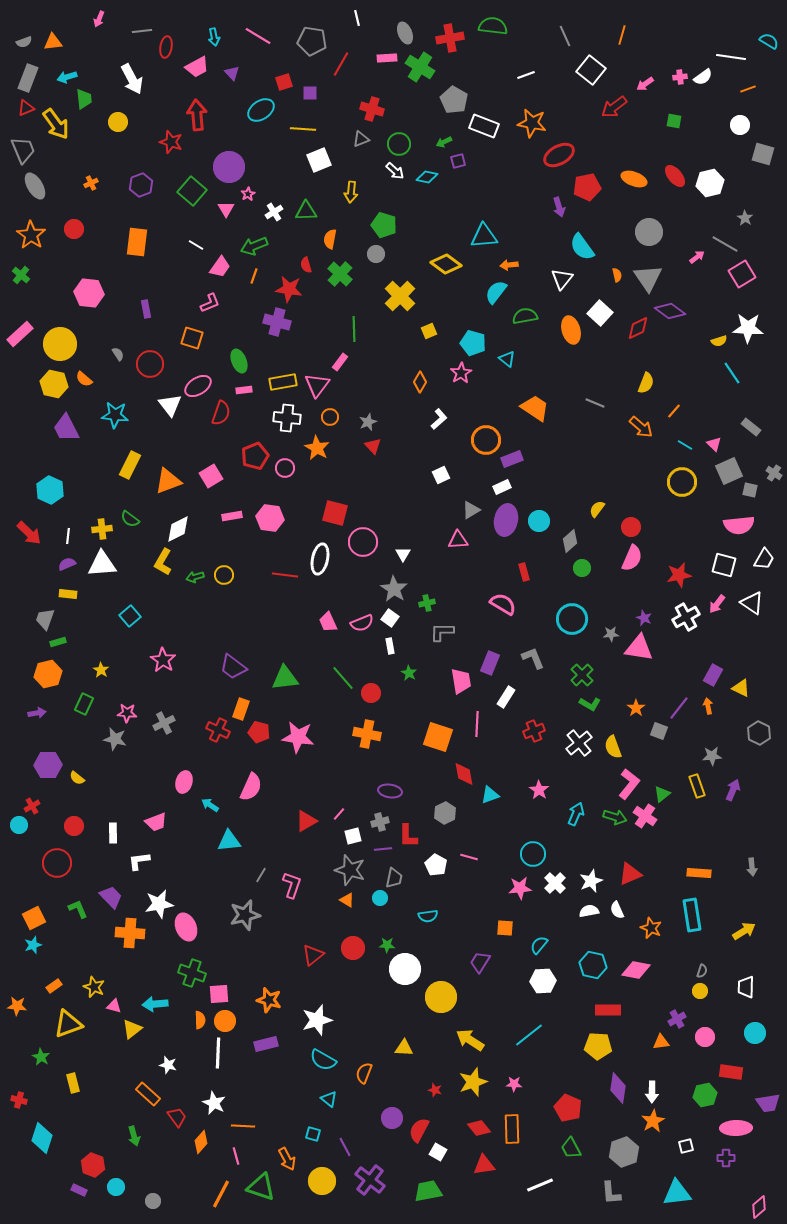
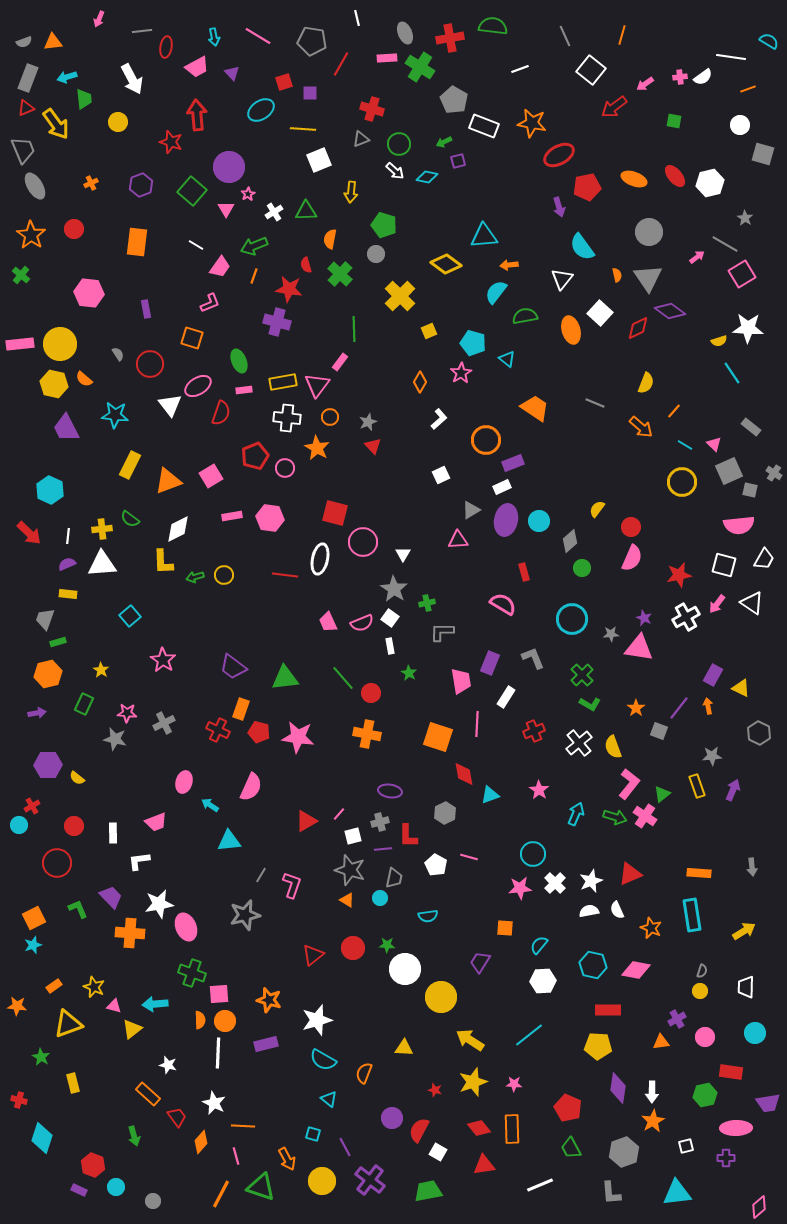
white line at (526, 75): moved 6 px left, 6 px up
pink rectangle at (20, 334): moved 10 px down; rotated 36 degrees clockwise
purple rectangle at (512, 459): moved 1 px right, 4 px down
yellow L-shape at (163, 562): rotated 32 degrees counterclockwise
